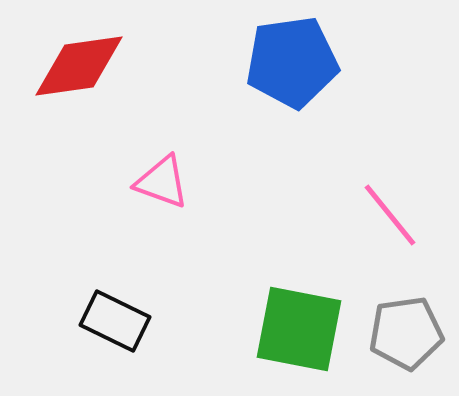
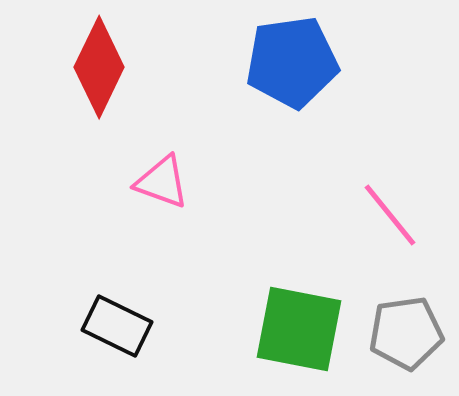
red diamond: moved 20 px right, 1 px down; rotated 56 degrees counterclockwise
black rectangle: moved 2 px right, 5 px down
